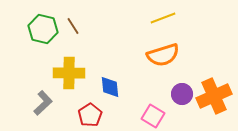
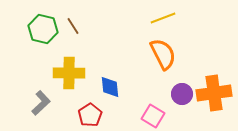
orange semicircle: moved 1 px up; rotated 100 degrees counterclockwise
orange cross: moved 3 px up; rotated 16 degrees clockwise
gray L-shape: moved 2 px left
